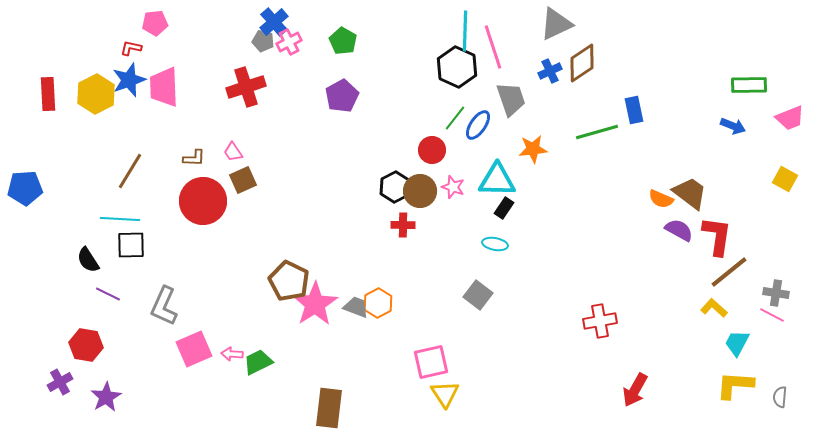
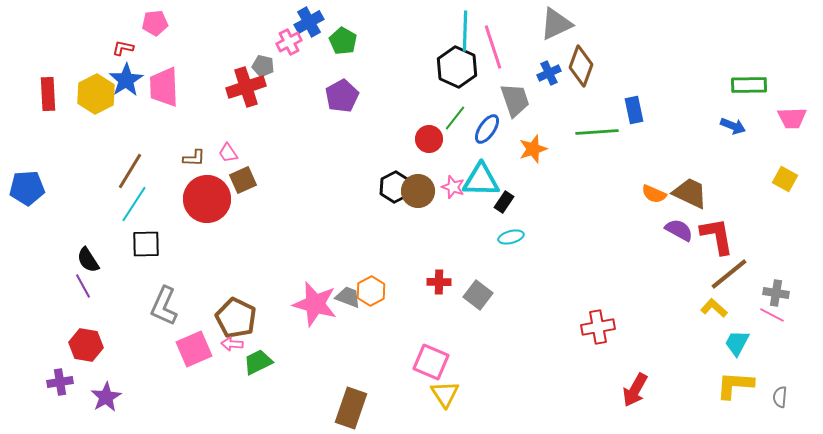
blue cross at (274, 22): moved 35 px right; rotated 12 degrees clockwise
gray pentagon at (263, 41): moved 25 px down
red L-shape at (131, 48): moved 8 px left
brown diamond at (582, 63): moved 1 px left, 3 px down; rotated 36 degrees counterclockwise
blue cross at (550, 71): moved 1 px left, 2 px down
blue star at (129, 80): moved 3 px left; rotated 12 degrees counterclockwise
gray trapezoid at (511, 99): moved 4 px right, 1 px down
pink trapezoid at (790, 118): moved 2 px right; rotated 20 degrees clockwise
blue ellipse at (478, 125): moved 9 px right, 4 px down
green line at (597, 132): rotated 12 degrees clockwise
orange star at (533, 149): rotated 12 degrees counterclockwise
red circle at (432, 150): moved 3 px left, 11 px up
pink trapezoid at (233, 152): moved 5 px left, 1 px down
cyan triangle at (497, 180): moved 16 px left
blue pentagon at (25, 188): moved 2 px right
brown circle at (420, 191): moved 2 px left
brown trapezoid at (690, 193): rotated 12 degrees counterclockwise
orange semicircle at (661, 199): moved 7 px left, 5 px up
red circle at (203, 201): moved 4 px right, 2 px up
black rectangle at (504, 208): moved 6 px up
cyan line at (120, 219): moved 14 px right, 15 px up; rotated 60 degrees counterclockwise
red cross at (403, 225): moved 36 px right, 57 px down
red L-shape at (717, 236): rotated 18 degrees counterclockwise
cyan ellipse at (495, 244): moved 16 px right, 7 px up; rotated 25 degrees counterclockwise
black square at (131, 245): moved 15 px right, 1 px up
brown line at (729, 272): moved 2 px down
brown pentagon at (289, 281): moved 53 px left, 37 px down
purple line at (108, 294): moved 25 px left, 8 px up; rotated 35 degrees clockwise
orange hexagon at (378, 303): moved 7 px left, 12 px up
pink star at (315, 304): rotated 24 degrees counterclockwise
gray trapezoid at (356, 307): moved 8 px left, 10 px up
red cross at (600, 321): moved 2 px left, 6 px down
pink arrow at (232, 354): moved 10 px up
pink square at (431, 362): rotated 36 degrees clockwise
purple cross at (60, 382): rotated 20 degrees clockwise
brown rectangle at (329, 408): moved 22 px right; rotated 12 degrees clockwise
